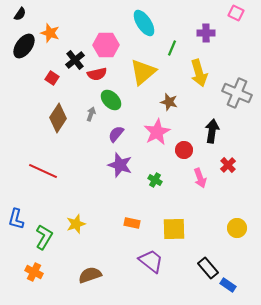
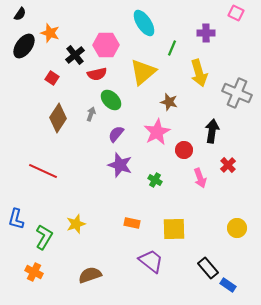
black cross: moved 5 px up
